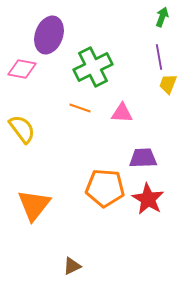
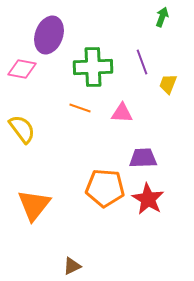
purple line: moved 17 px left, 5 px down; rotated 10 degrees counterclockwise
green cross: rotated 24 degrees clockwise
